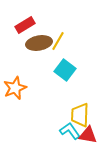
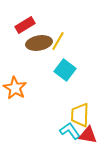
orange star: rotated 20 degrees counterclockwise
